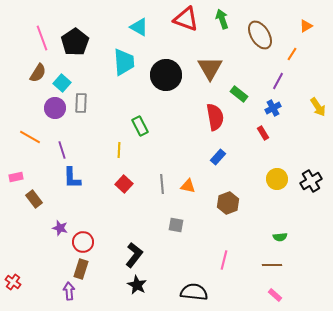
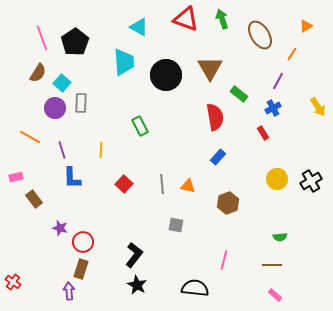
yellow line at (119, 150): moved 18 px left
black semicircle at (194, 292): moved 1 px right, 4 px up
